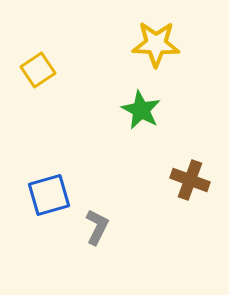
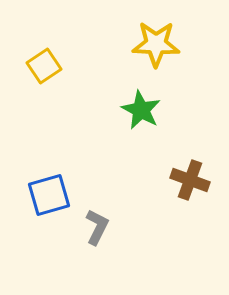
yellow square: moved 6 px right, 4 px up
